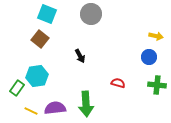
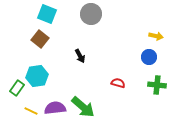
green arrow: moved 3 px left, 3 px down; rotated 45 degrees counterclockwise
